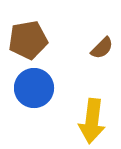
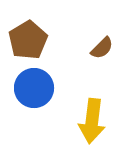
brown pentagon: rotated 21 degrees counterclockwise
